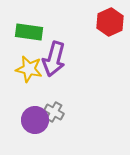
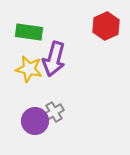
red hexagon: moved 4 px left, 4 px down
gray cross: rotated 30 degrees clockwise
purple circle: moved 1 px down
